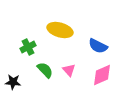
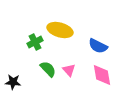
green cross: moved 7 px right, 5 px up
green semicircle: moved 3 px right, 1 px up
pink diamond: rotated 75 degrees counterclockwise
